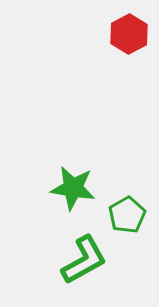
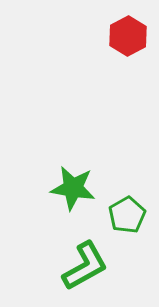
red hexagon: moved 1 px left, 2 px down
green L-shape: moved 1 px right, 6 px down
